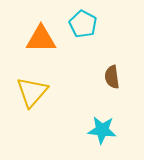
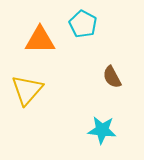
orange triangle: moved 1 px left, 1 px down
brown semicircle: rotated 20 degrees counterclockwise
yellow triangle: moved 5 px left, 2 px up
